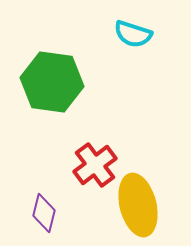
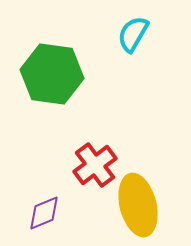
cyan semicircle: rotated 102 degrees clockwise
green hexagon: moved 8 px up
purple diamond: rotated 54 degrees clockwise
